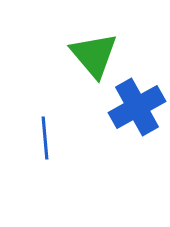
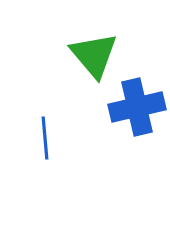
blue cross: rotated 16 degrees clockwise
